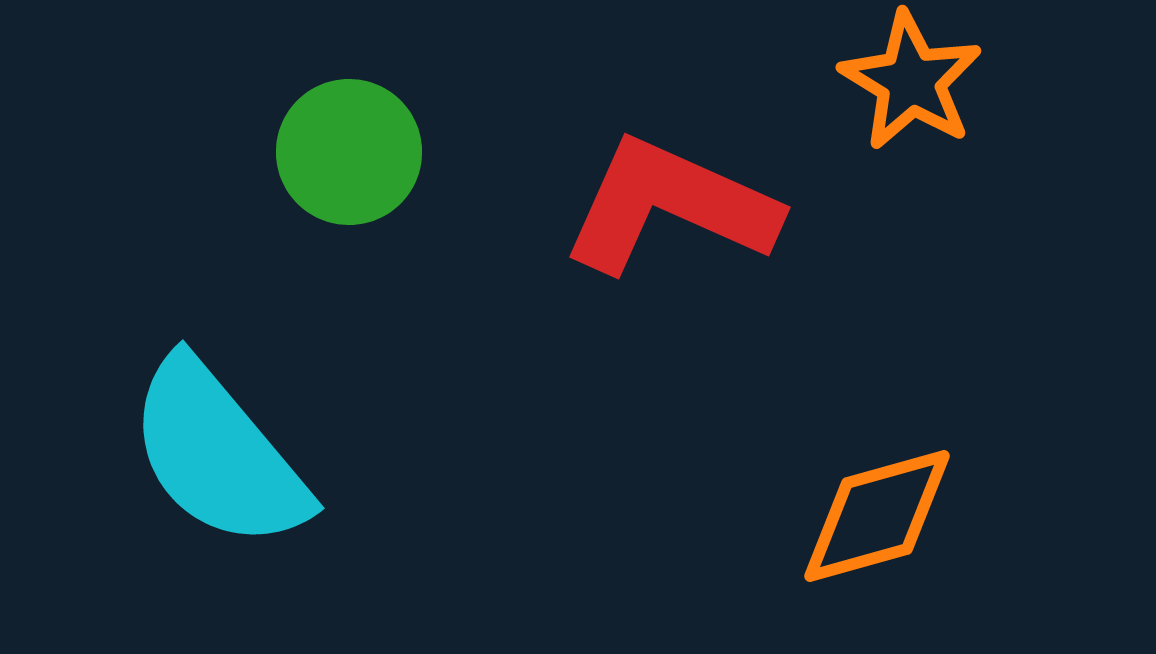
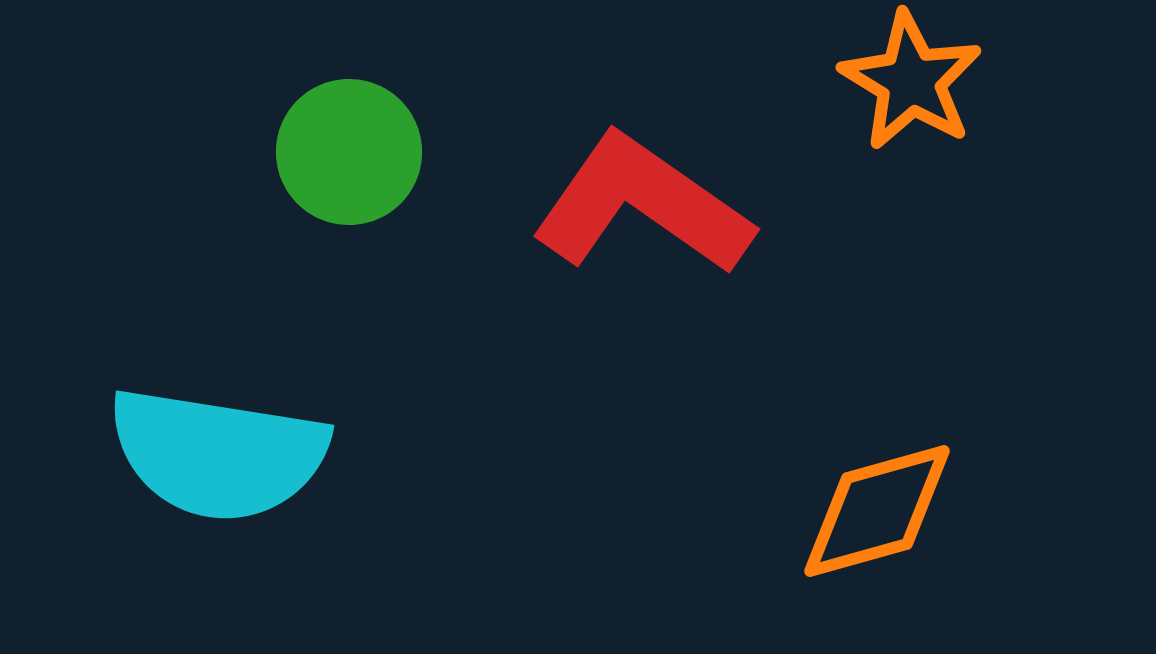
red L-shape: moved 28 px left, 1 px up; rotated 11 degrees clockwise
cyan semicircle: rotated 41 degrees counterclockwise
orange diamond: moved 5 px up
